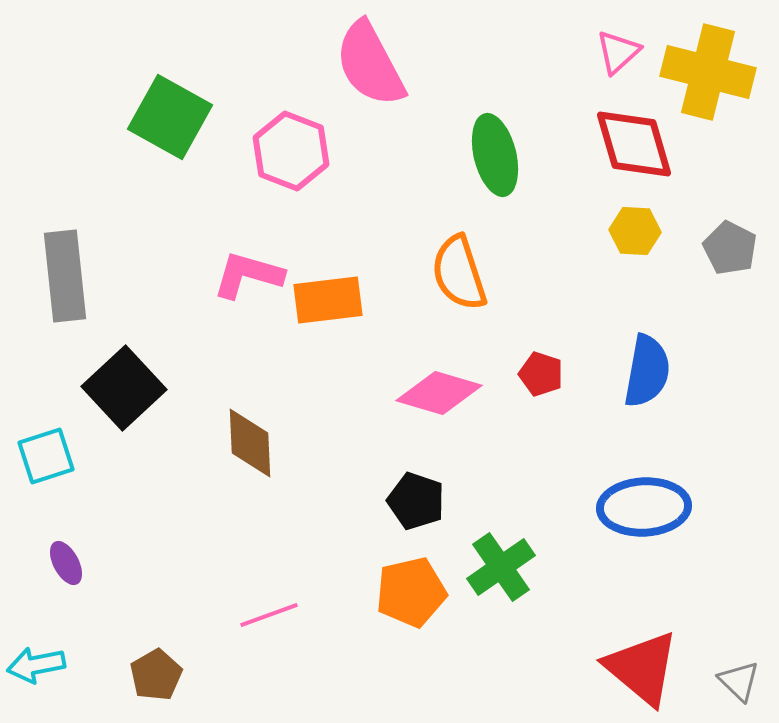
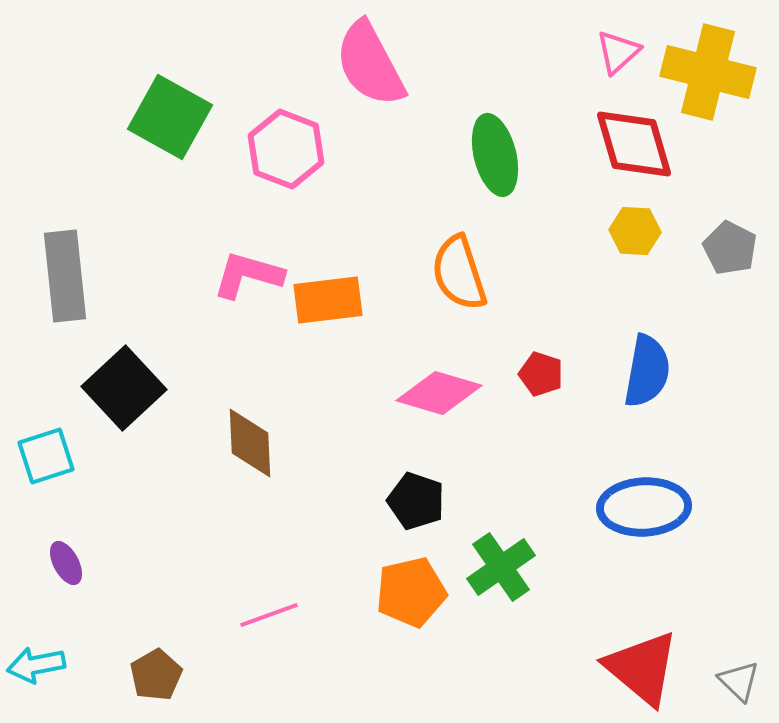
pink hexagon: moved 5 px left, 2 px up
